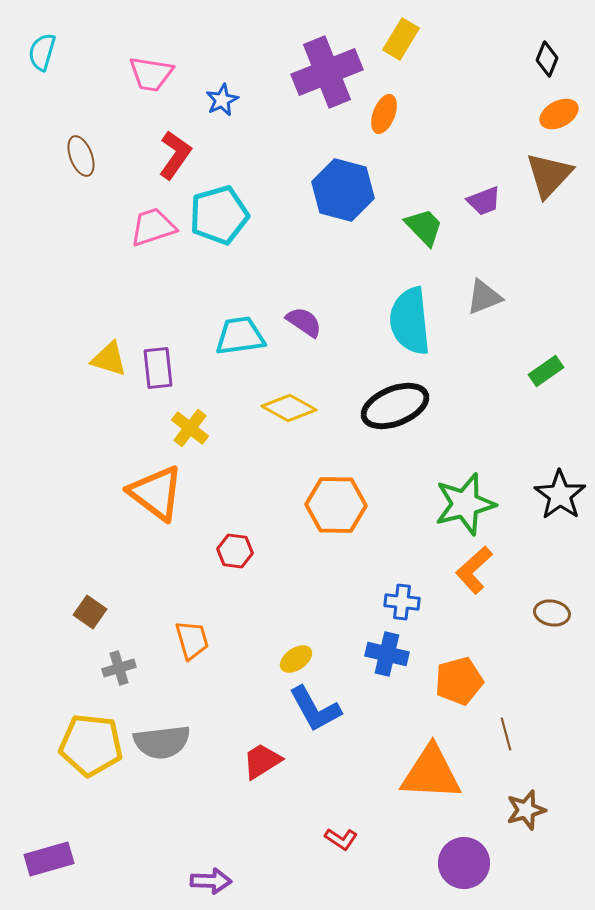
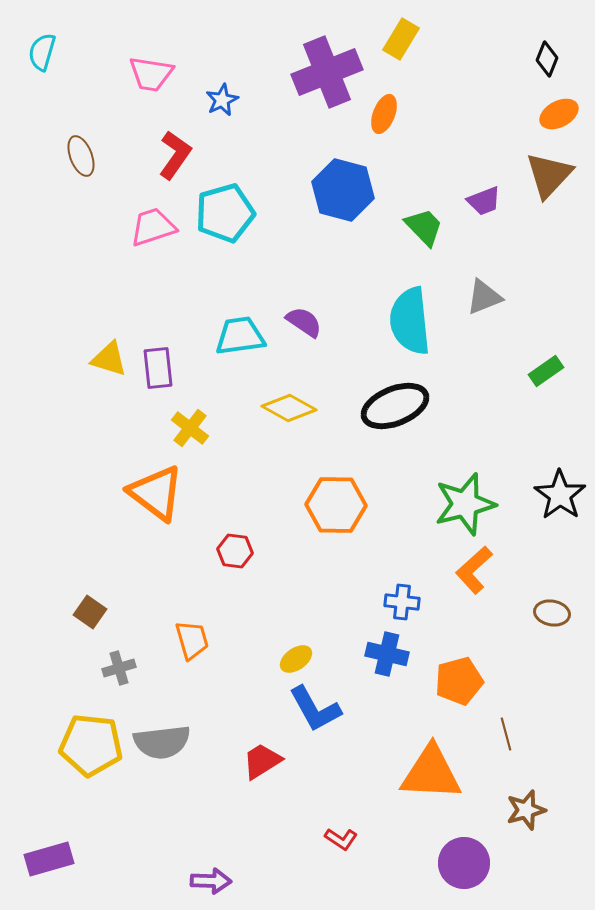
cyan pentagon at (219, 215): moved 6 px right, 2 px up
